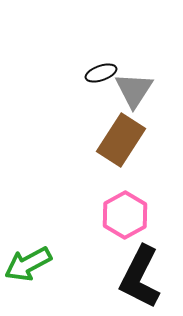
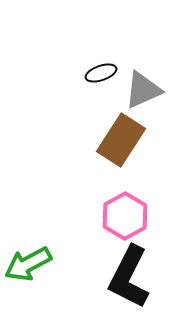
gray triangle: moved 9 px right; rotated 33 degrees clockwise
pink hexagon: moved 1 px down
black L-shape: moved 11 px left
